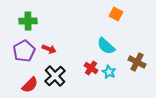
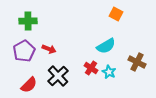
cyan semicircle: rotated 72 degrees counterclockwise
black cross: moved 3 px right
red semicircle: moved 1 px left
